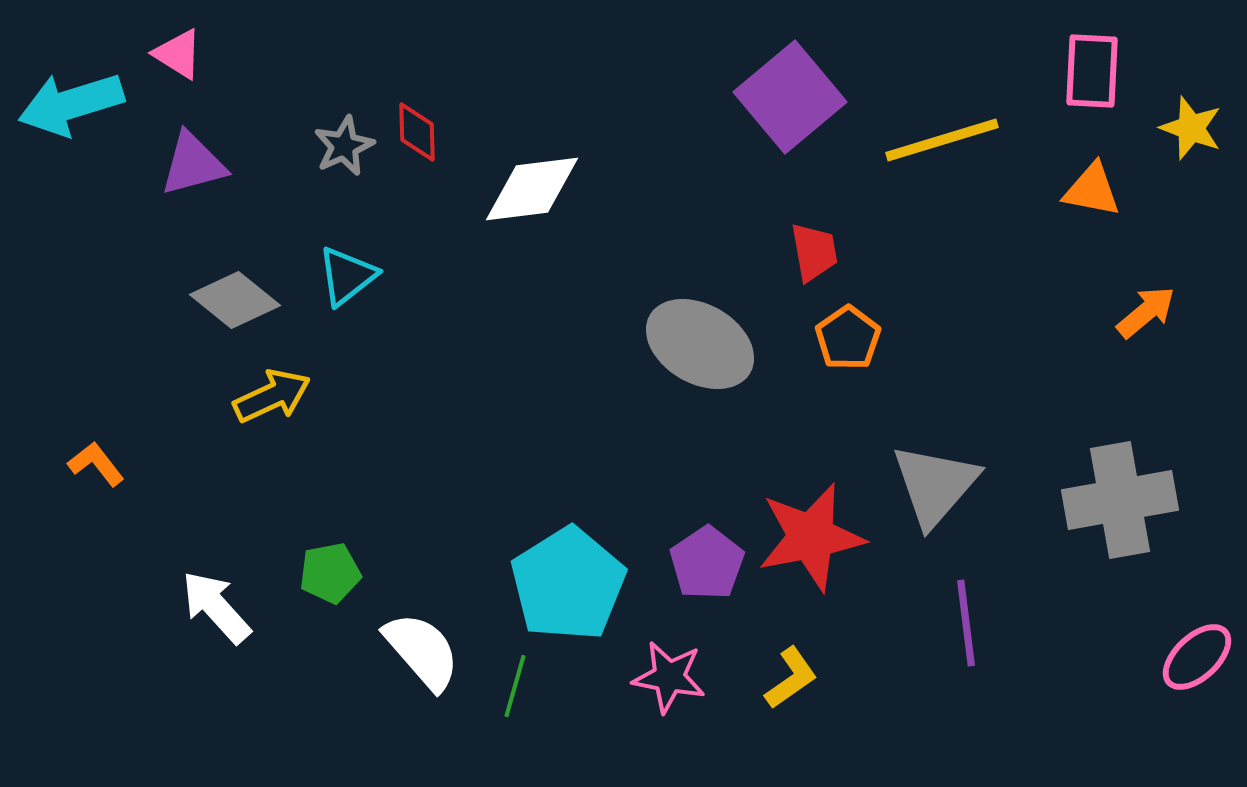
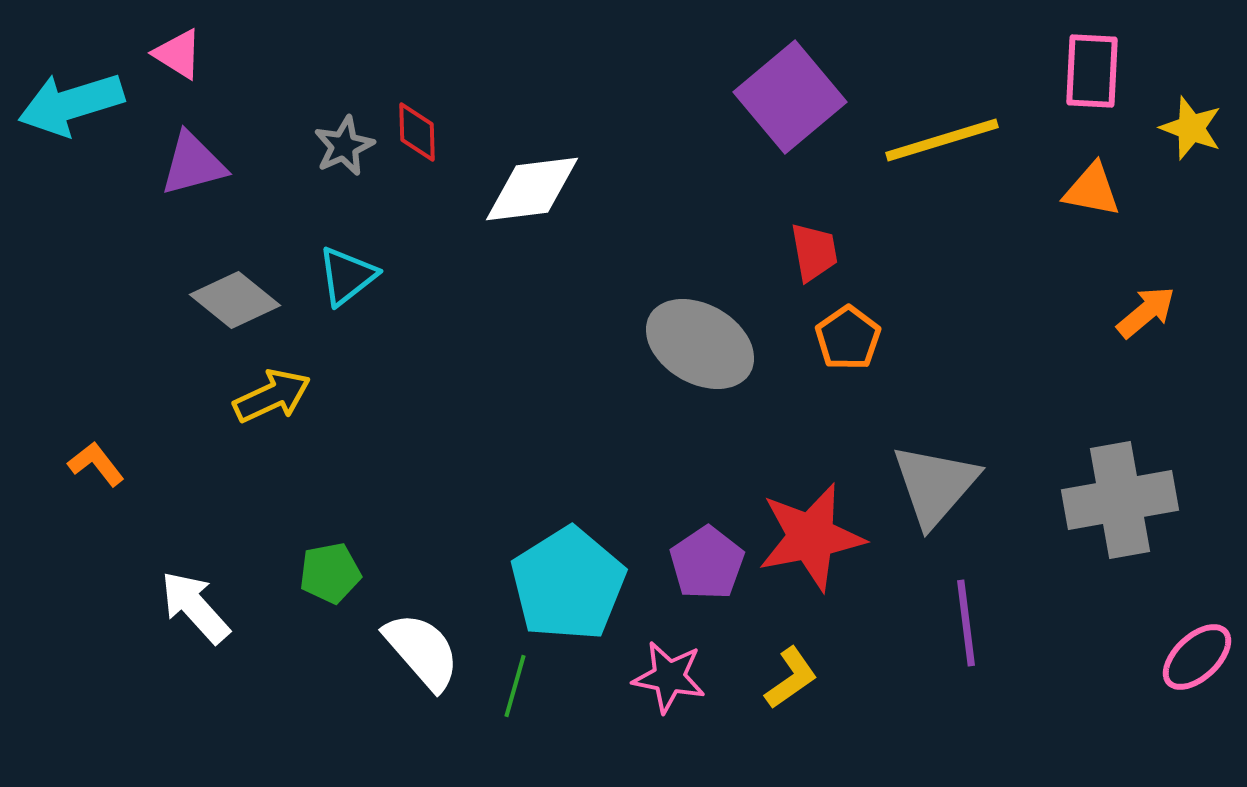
white arrow: moved 21 px left
